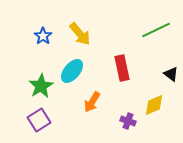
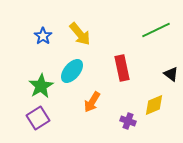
purple square: moved 1 px left, 2 px up
